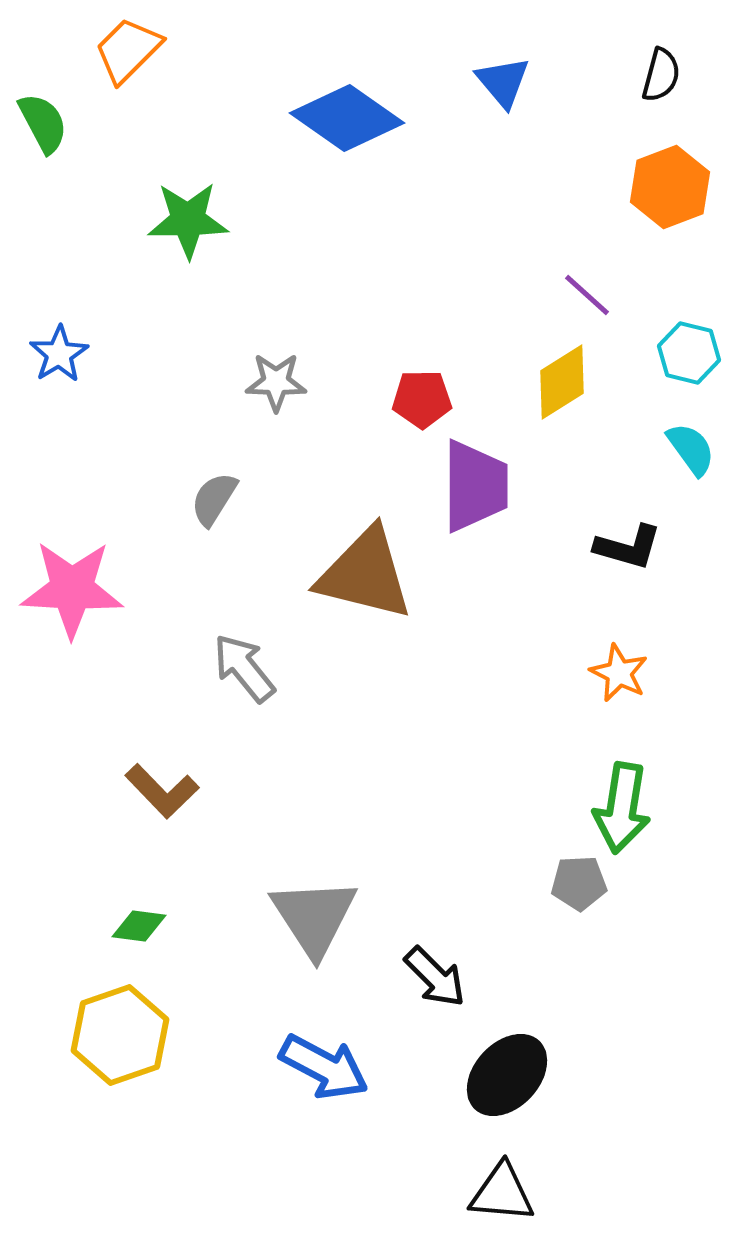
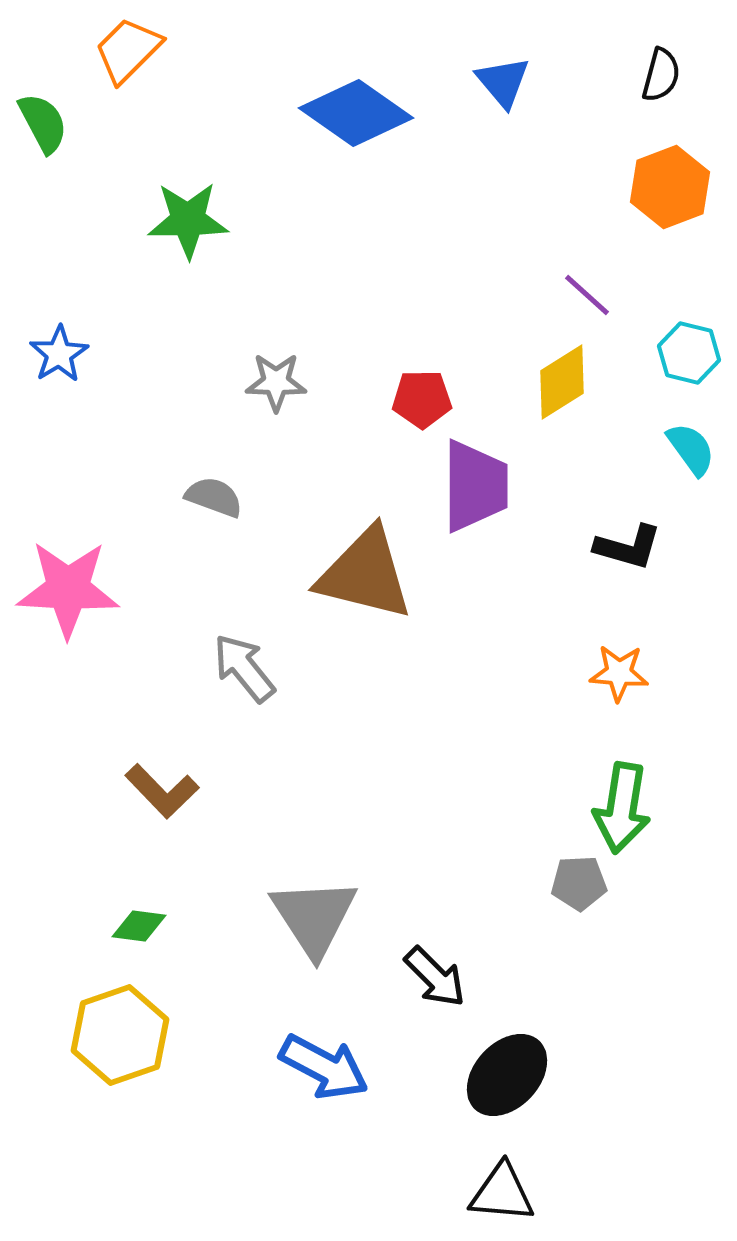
blue diamond: moved 9 px right, 5 px up
gray semicircle: moved 2 px up; rotated 78 degrees clockwise
pink star: moved 4 px left
orange star: rotated 22 degrees counterclockwise
